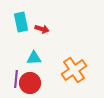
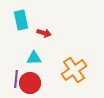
cyan rectangle: moved 2 px up
red arrow: moved 2 px right, 4 px down
